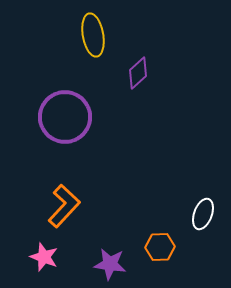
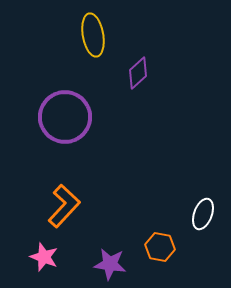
orange hexagon: rotated 12 degrees clockwise
